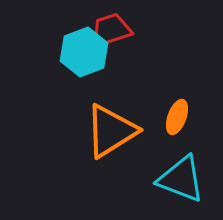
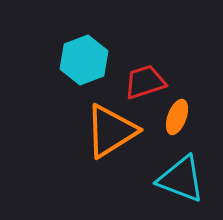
red trapezoid: moved 34 px right, 52 px down
cyan hexagon: moved 8 px down
